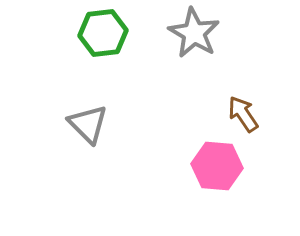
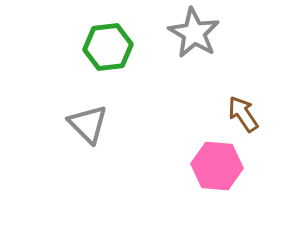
green hexagon: moved 5 px right, 14 px down
